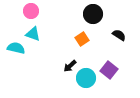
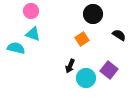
black arrow: rotated 24 degrees counterclockwise
